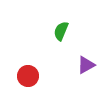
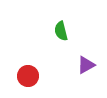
green semicircle: rotated 36 degrees counterclockwise
